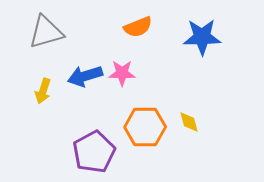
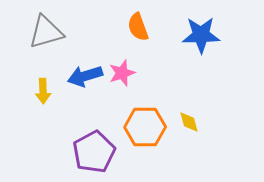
orange semicircle: rotated 92 degrees clockwise
blue star: moved 1 px left, 2 px up
pink star: rotated 20 degrees counterclockwise
yellow arrow: rotated 20 degrees counterclockwise
